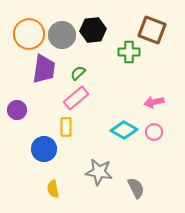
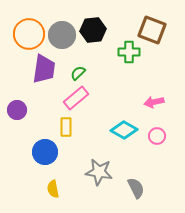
pink circle: moved 3 px right, 4 px down
blue circle: moved 1 px right, 3 px down
